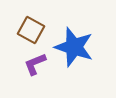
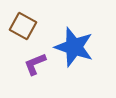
brown square: moved 8 px left, 4 px up
